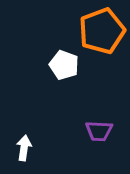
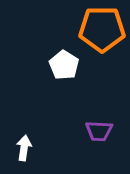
orange pentagon: moved 2 px up; rotated 21 degrees clockwise
white pentagon: rotated 12 degrees clockwise
